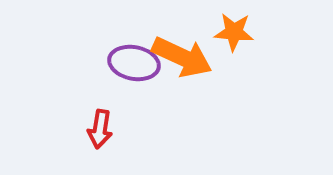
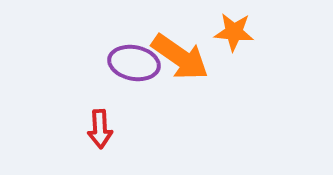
orange arrow: moved 2 px left; rotated 10 degrees clockwise
red arrow: rotated 12 degrees counterclockwise
